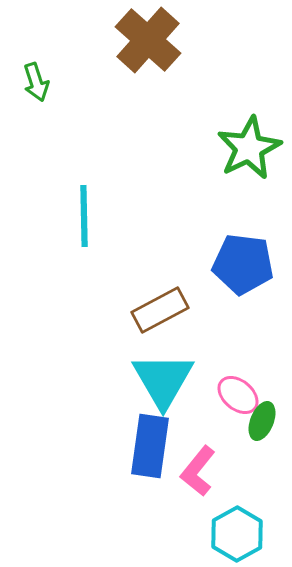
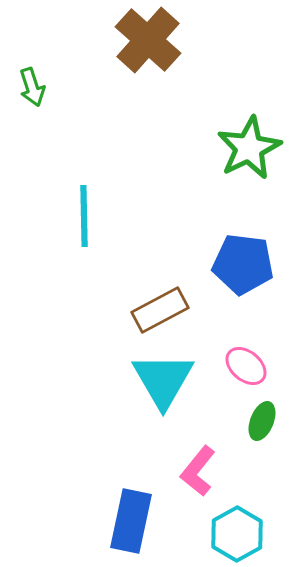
green arrow: moved 4 px left, 5 px down
pink ellipse: moved 8 px right, 29 px up
blue rectangle: moved 19 px left, 75 px down; rotated 4 degrees clockwise
